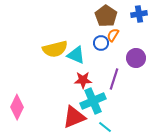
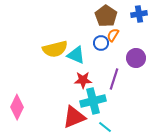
cyan cross: rotated 10 degrees clockwise
